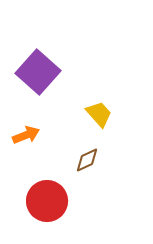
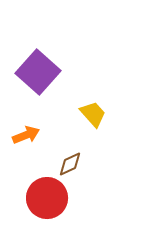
yellow trapezoid: moved 6 px left
brown diamond: moved 17 px left, 4 px down
red circle: moved 3 px up
